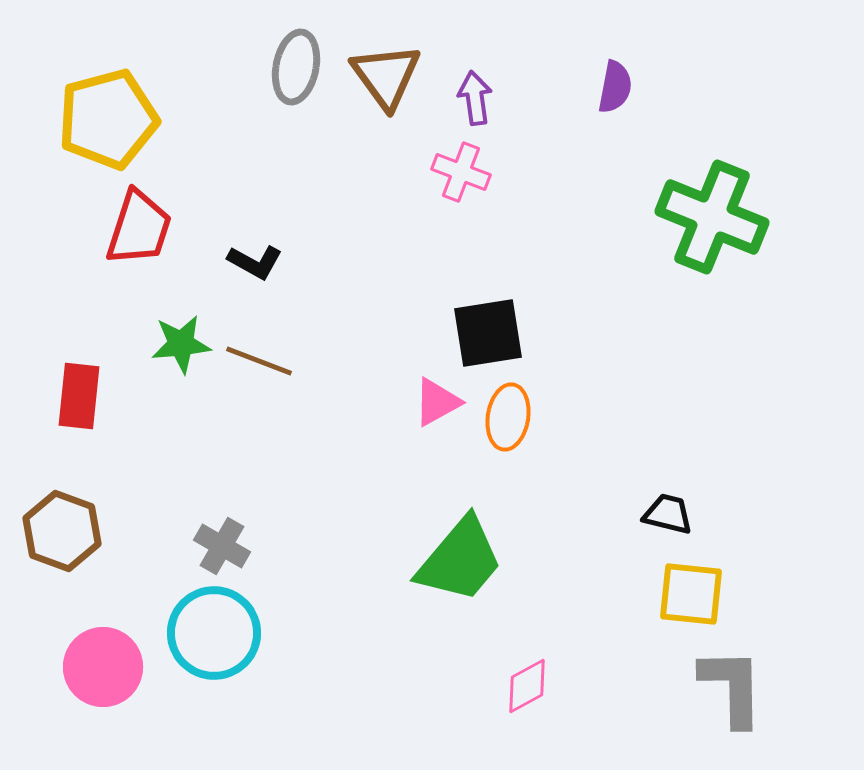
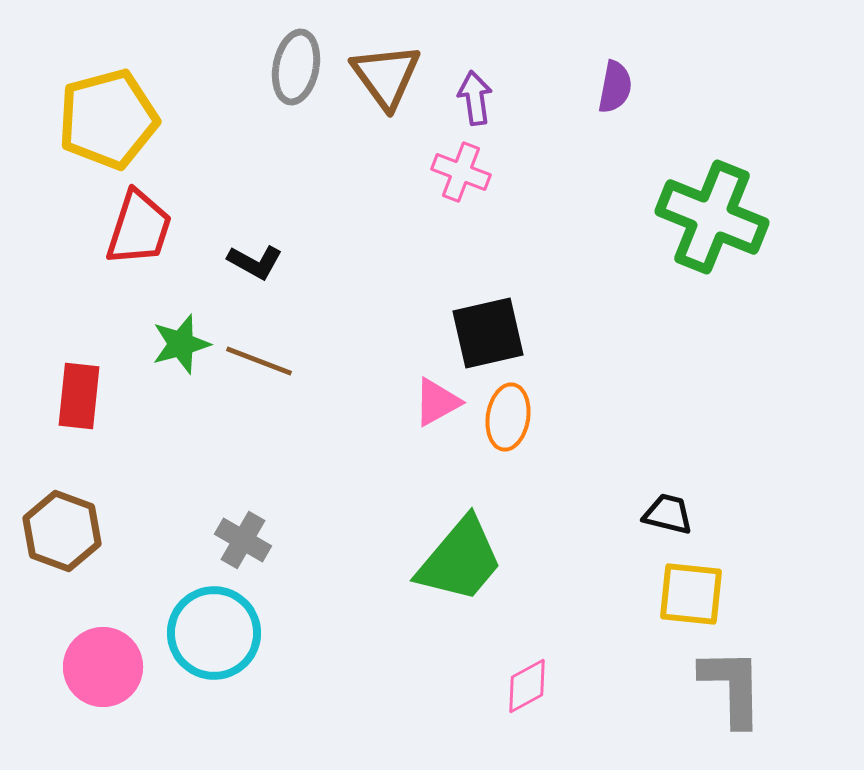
black square: rotated 4 degrees counterclockwise
green star: rotated 10 degrees counterclockwise
gray cross: moved 21 px right, 6 px up
